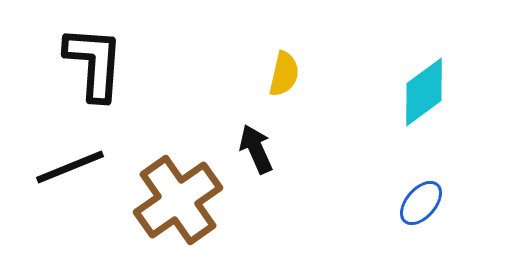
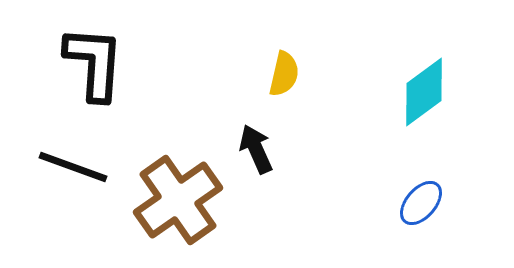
black line: moved 3 px right; rotated 42 degrees clockwise
